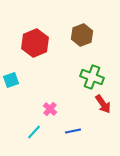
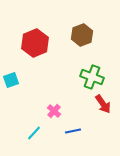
pink cross: moved 4 px right, 2 px down
cyan line: moved 1 px down
